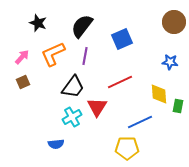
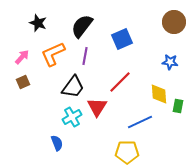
red line: rotated 20 degrees counterclockwise
blue semicircle: moved 1 px right, 1 px up; rotated 105 degrees counterclockwise
yellow pentagon: moved 4 px down
